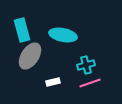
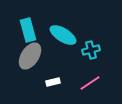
cyan rectangle: moved 6 px right
cyan ellipse: rotated 20 degrees clockwise
cyan cross: moved 5 px right, 15 px up
pink line: rotated 15 degrees counterclockwise
